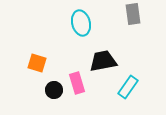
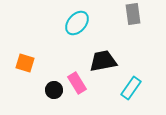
cyan ellipse: moved 4 px left; rotated 55 degrees clockwise
orange square: moved 12 px left
pink rectangle: rotated 15 degrees counterclockwise
cyan rectangle: moved 3 px right, 1 px down
